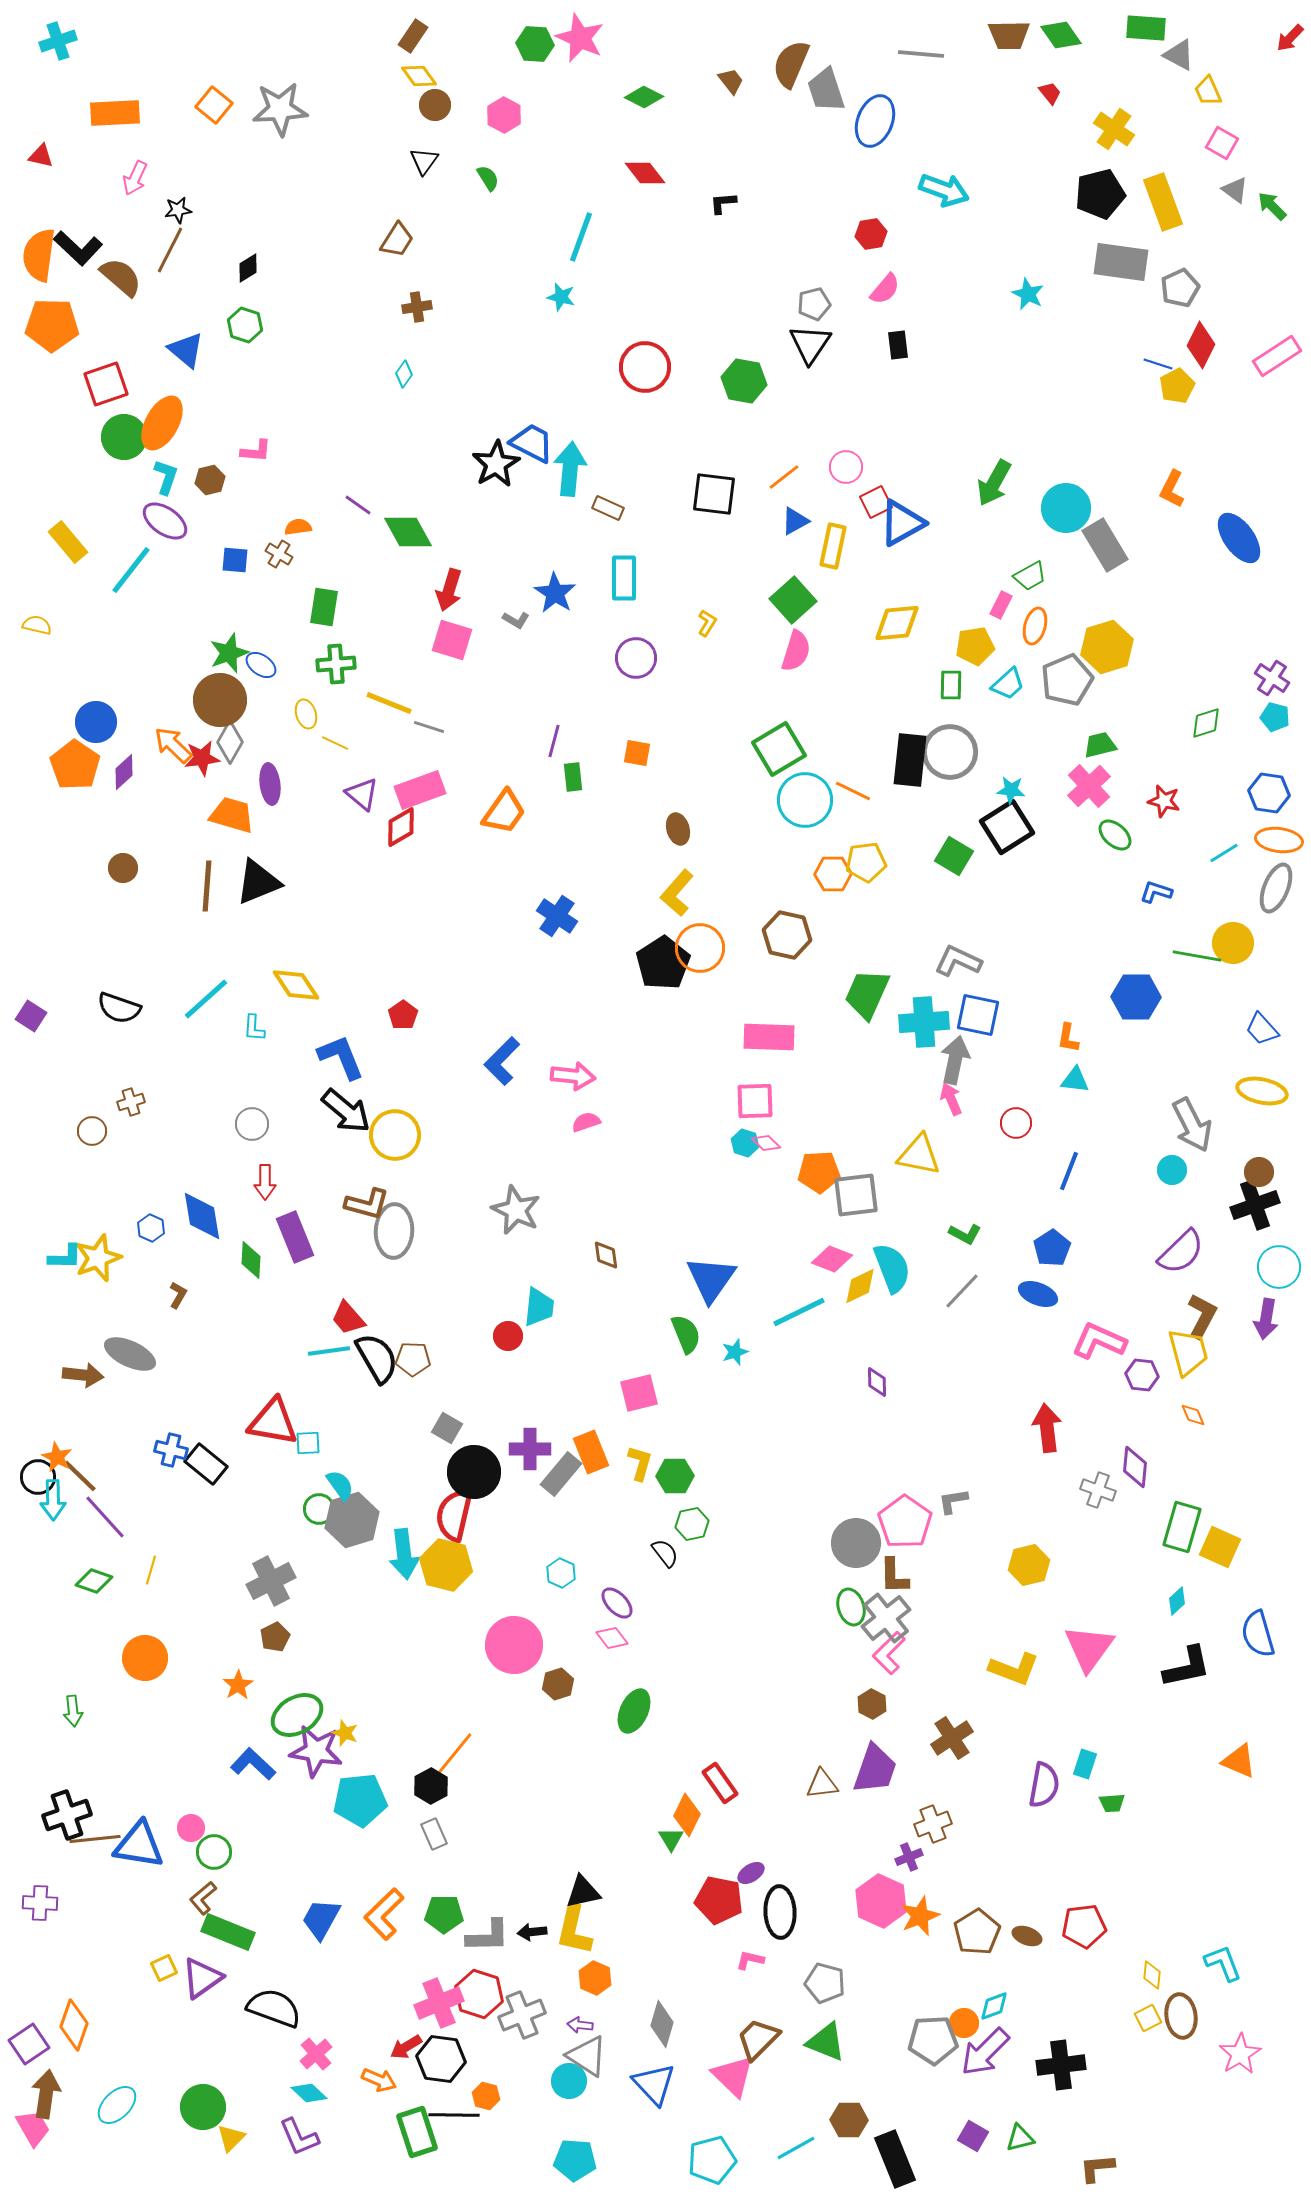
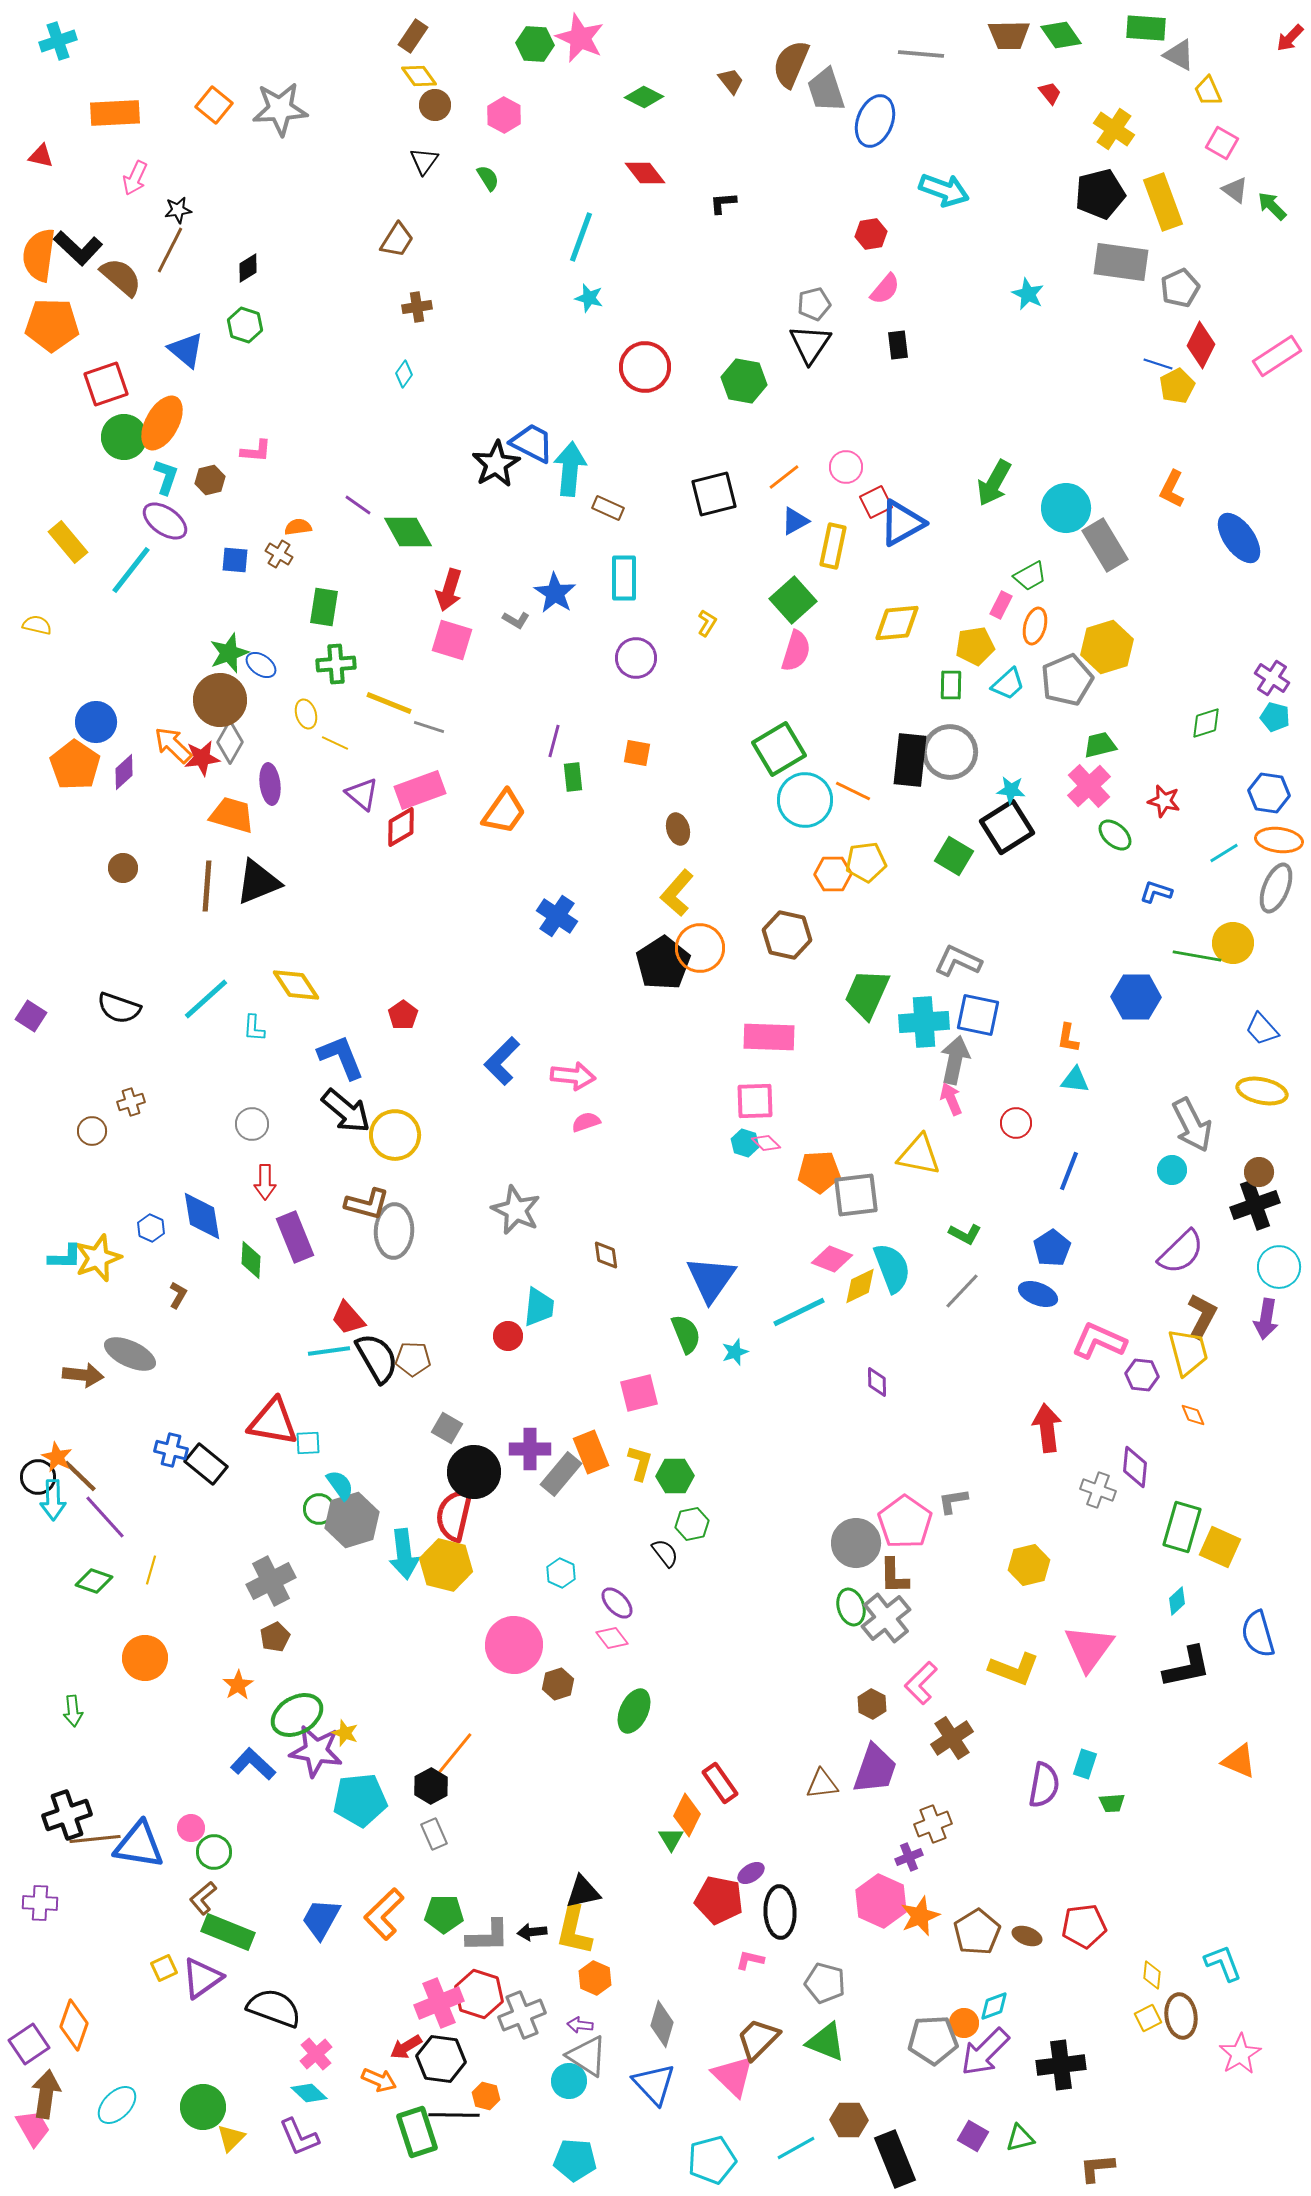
cyan star at (561, 297): moved 28 px right, 1 px down
black square at (714, 494): rotated 21 degrees counterclockwise
pink L-shape at (889, 1653): moved 32 px right, 30 px down
